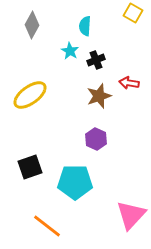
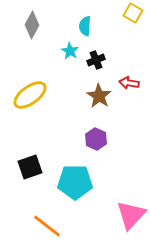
brown star: rotated 20 degrees counterclockwise
